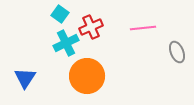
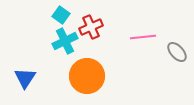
cyan square: moved 1 px right, 1 px down
pink line: moved 9 px down
cyan cross: moved 1 px left, 2 px up
gray ellipse: rotated 20 degrees counterclockwise
